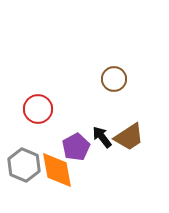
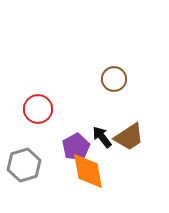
gray hexagon: rotated 20 degrees clockwise
orange diamond: moved 31 px right, 1 px down
